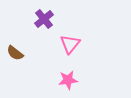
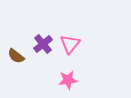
purple cross: moved 1 px left, 25 px down
brown semicircle: moved 1 px right, 3 px down
